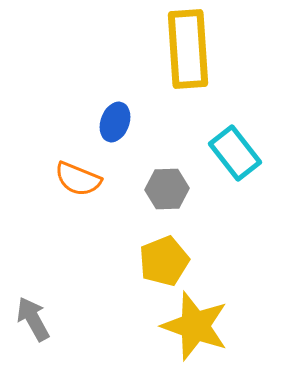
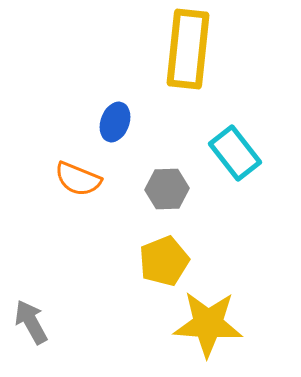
yellow rectangle: rotated 10 degrees clockwise
gray arrow: moved 2 px left, 3 px down
yellow star: moved 13 px right, 2 px up; rotated 16 degrees counterclockwise
